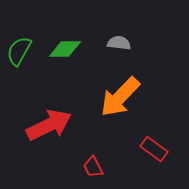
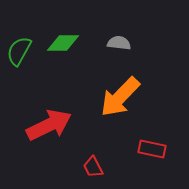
green diamond: moved 2 px left, 6 px up
red rectangle: moved 2 px left; rotated 24 degrees counterclockwise
